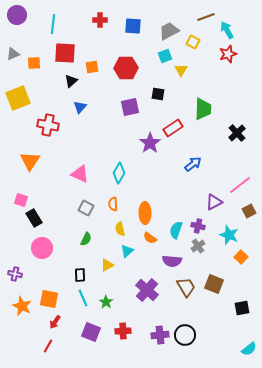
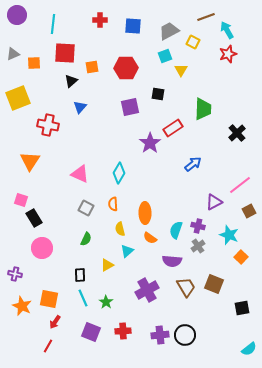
purple cross at (147, 290): rotated 20 degrees clockwise
